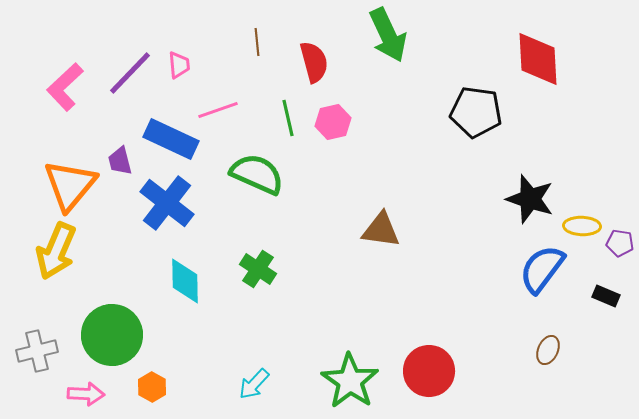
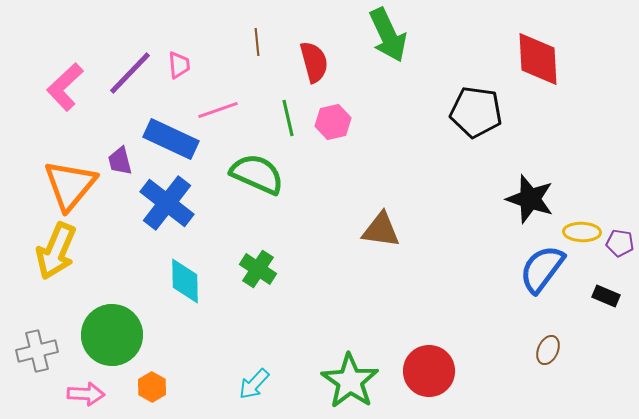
yellow ellipse: moved 6 px down
